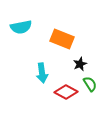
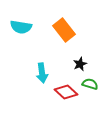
cyan semicircle: rotated 20 degrees clockwise
orange rectangle: moved 2 px right, 9 px up; rotated 30 degrees clockwise
green semicircle: rotated 42 degrees counterclockwise
red diamond: rotated 15 degrees clockwise
